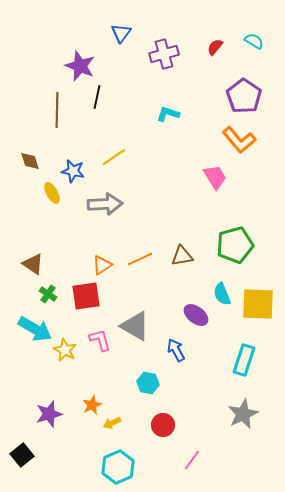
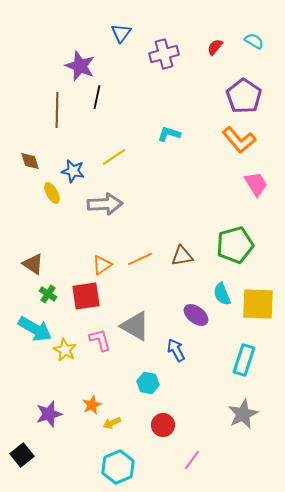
cyan L-shape at (168, 114): moved 1 px right, 20 px down
pink trapezoid at (215, 177): moved 41 px right, 7 px down
